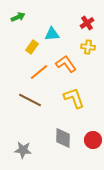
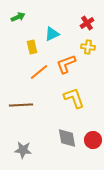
cyan triangle: rotated 21 degrees counterclockwise
yellow rectangle: rotated 48 degrees counterclockwise
orange L-shape: rotated 75 degrees counterclockwise
brown line: moved 9 px left, 5 px down; rotated 30 degrees counterclockwise
gray diamond: moved 4 px right; rotated 10 degrees counterclockwise
